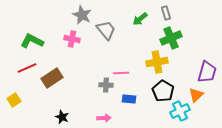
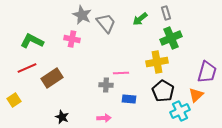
gray trapezoid: moved 7 px up
